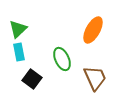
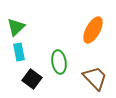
green triangle: moved 2 px left, 2 px up
green ellipse: moved 3 px left, 3 px down; rotated 15 degrees clockwise
brown trapezoid: rotated 20 degrees counterclockwise
